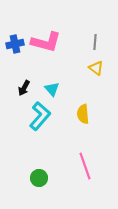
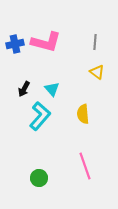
yellow triangle: moved 1 px right, 4 px down
black arrow: moved 1 px down
